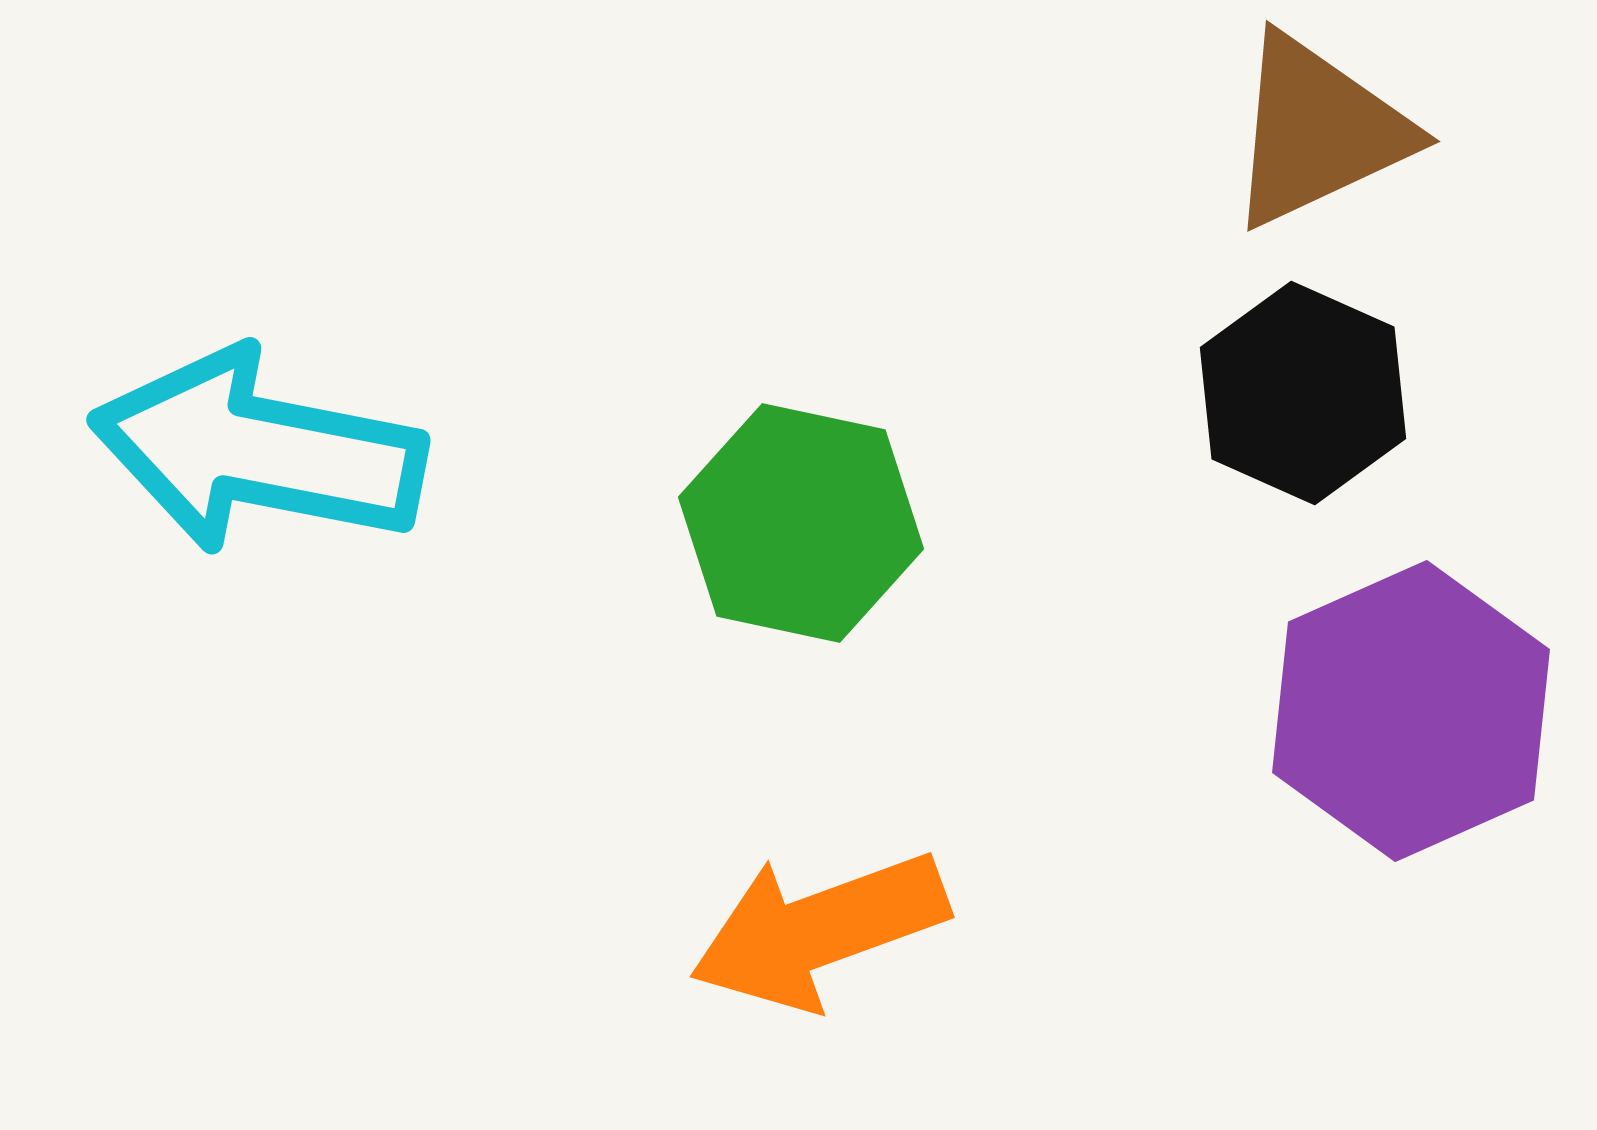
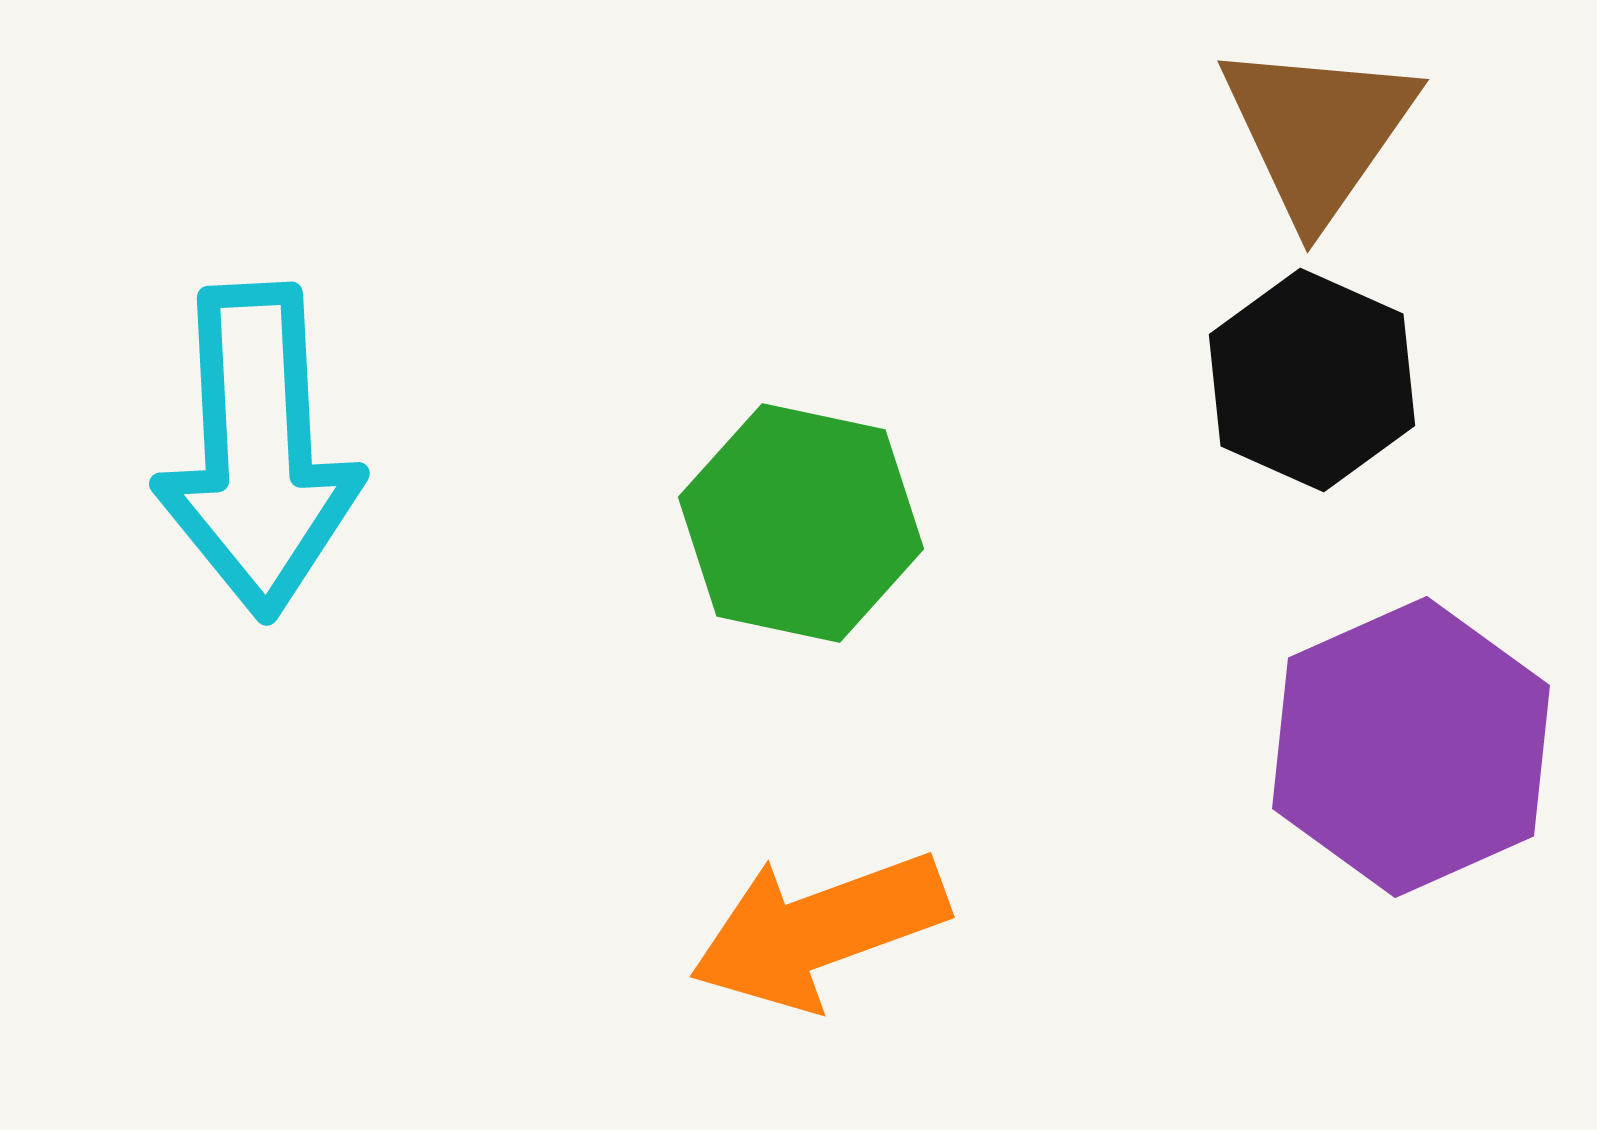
brown triangle: rotated 30 degrees counterclockwise
black hexagon: moved 9 px right, 13 px up
cyan arrow: rotated 104 degrees counterclockwise
purple hexagon: moved 36 px down
